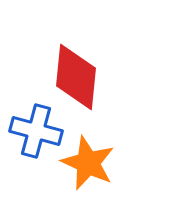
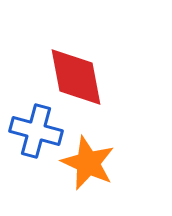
red diamond: rotated 16 degrees counterclockwise
